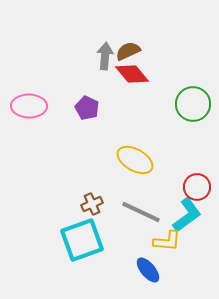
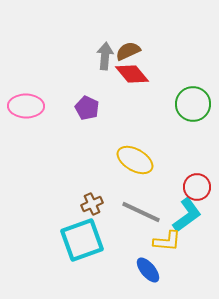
pink ellipse: moved 3 px left
